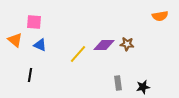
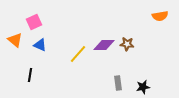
pink square: rotated 28 degrees counterclockwise
